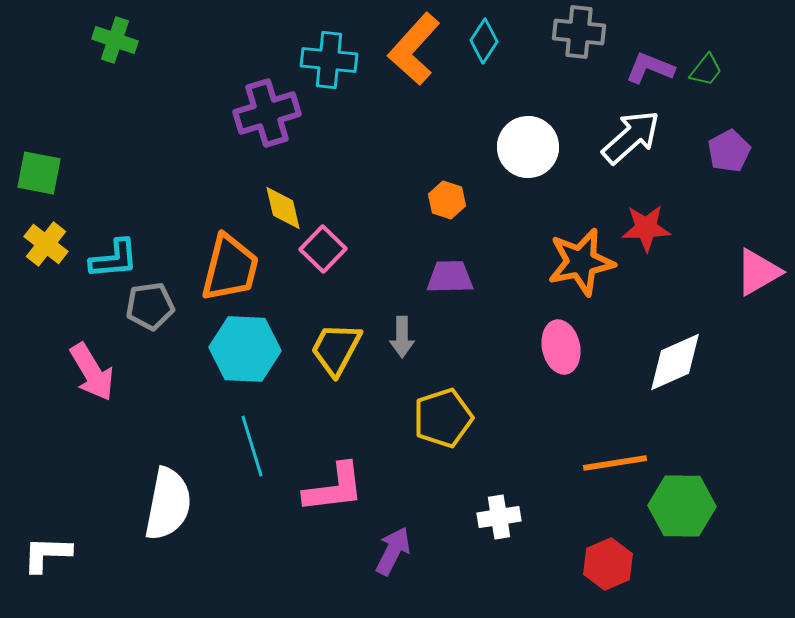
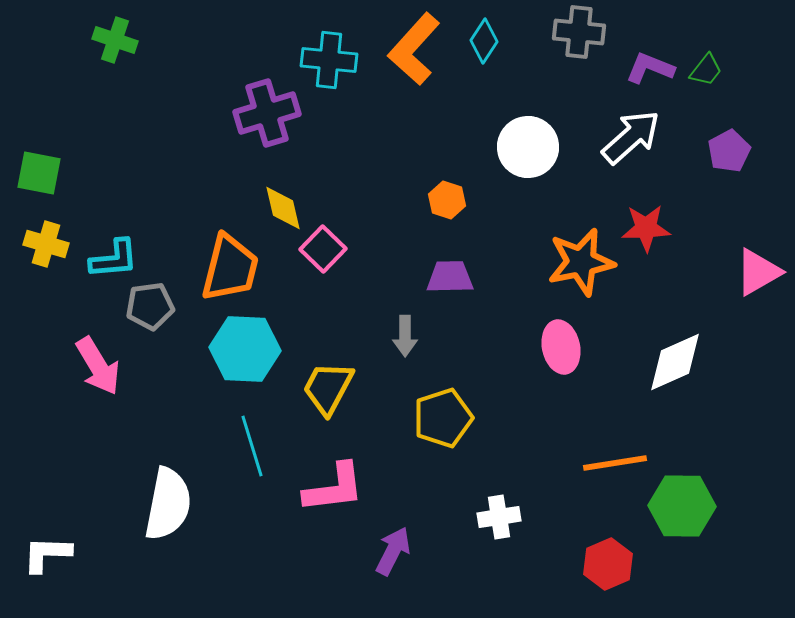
yellow cross: rotated 21 degrees counterclockwise
gray arrow: moved 3 px right, 1 px up
yellow trapezoid: moved 8 px left, 39 px down
pink arrow: moved 6 px right, 6 px up
